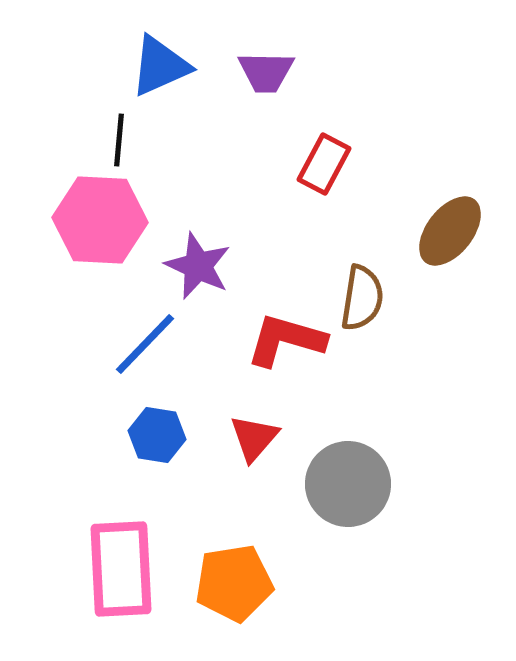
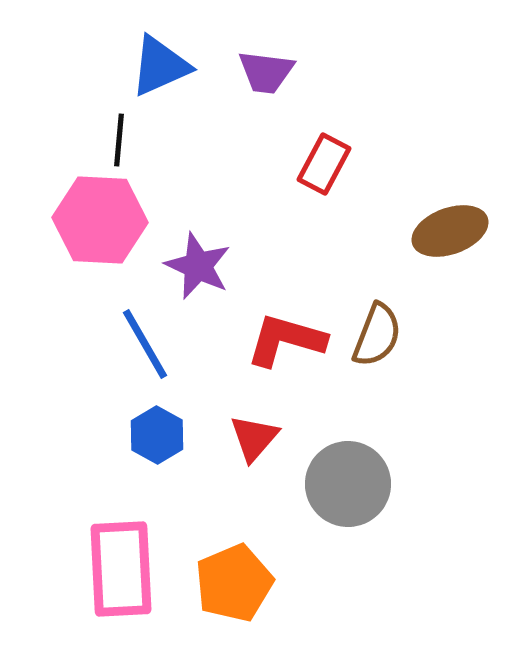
purple trapezoid: rotated 6 degrees clockwise
brown ellipse: rotated 32 degrees clockwise
brown semicircle: moved 15 px right, 37 px down; rotated 12 degrees clockwise
blue line: rotated 74 degrees counterclockwise
blue hexagon: rotated 20 degrees clockwise
orange pentagon: rotated 14 degrees counterclockwise
